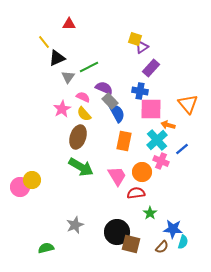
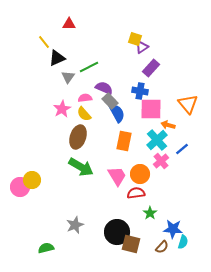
pink semicircle: moved 2 px right, 1 px down; rotated 32 degrees counterclockwise
pink cross: rotated 28 degrees clockwise
orange circle: moved 2 px left, 2 px down
